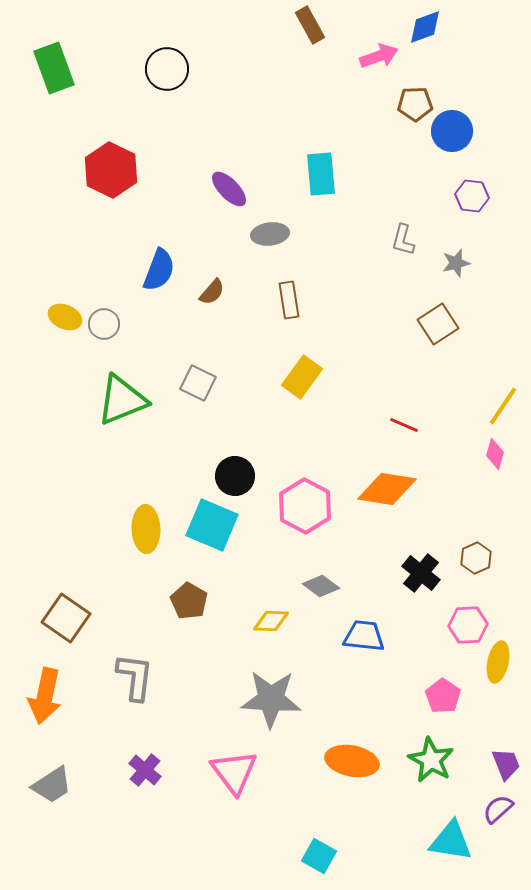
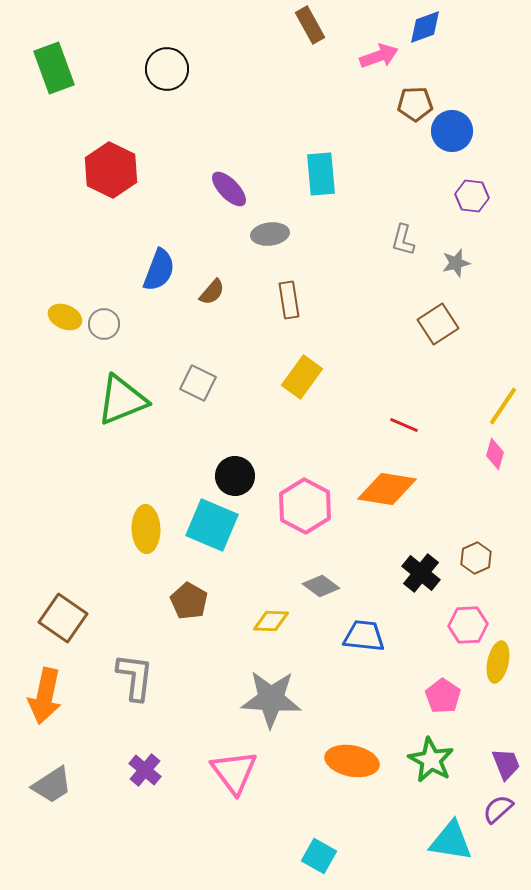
brown square at (66, 618): moved 3 px left
